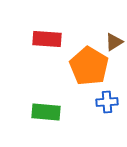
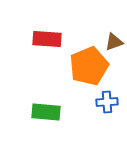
brown triangle: rotated 12 degrees clockwise
orange pentagon: rotated 18 degrees clockwise
